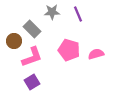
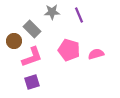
purple line: moved 1 px right, 1 px down
purple square: rotated 14 degrees clockwise
